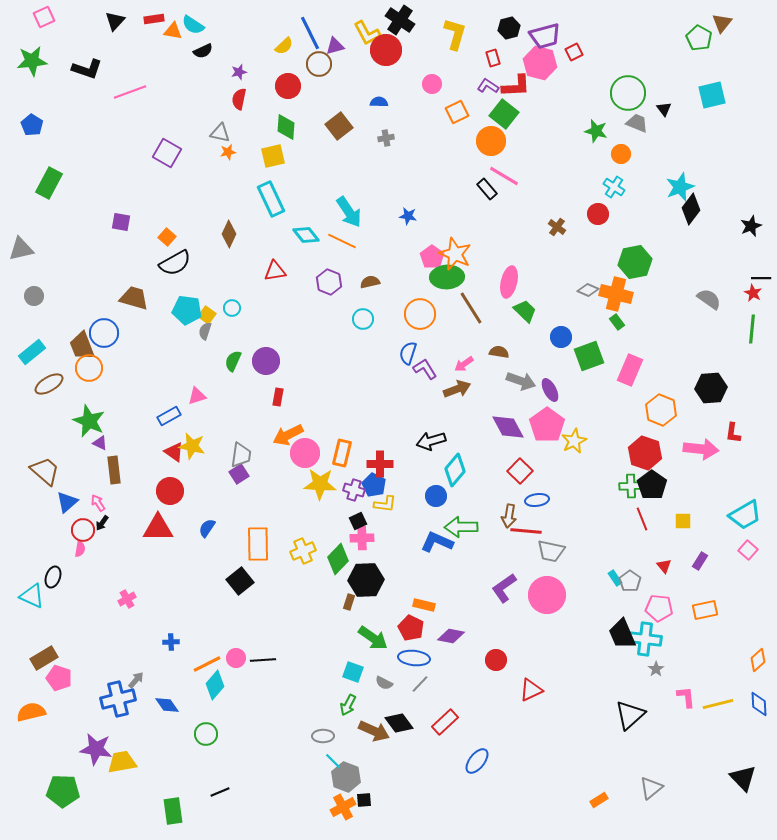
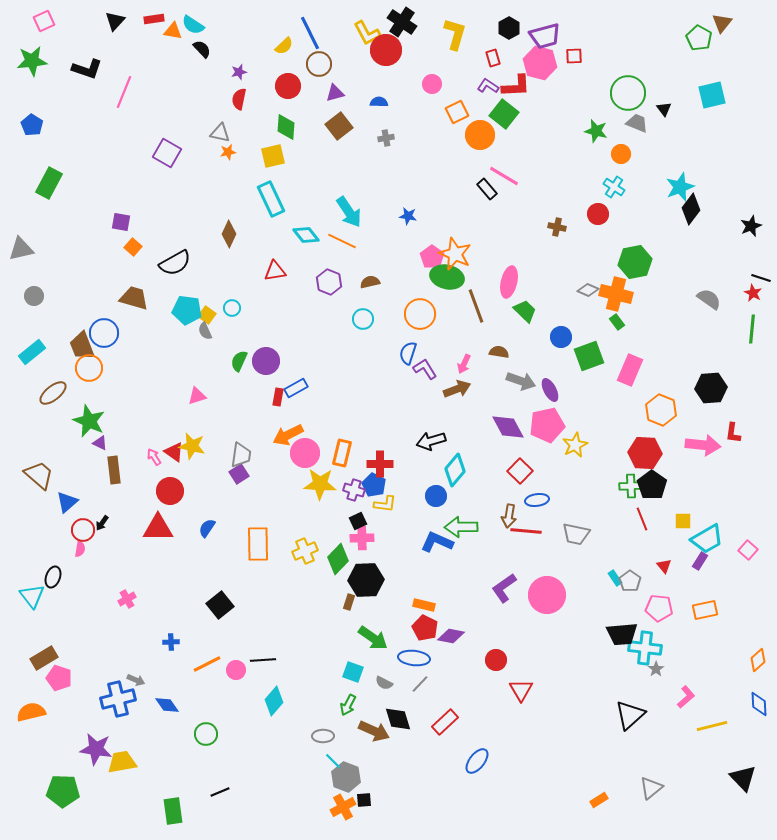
pink square at (44, 17): moved 4 px down
black cross at (400, 20): moved 2 px right, 2 px down
black hexagon at (509, 28): rotated 15 degrees counterclockwise
purple triangle at (335, 46): moved 47 px down
black semicircle at (203, 51): moved 1 px left, 2 px up; rotated 108 degrees counterclockwise
red square at (574, 52): moved 4 px down; rotated 24 degrees clockwise
pink line at (130, 92): moved 6 px left; rotated 48 degrees counterclockwise
orange circle at (491, 141): moved 11 px left, 6 px up
brown cross at (557, 227): rotated 24 degrees counterclockwise
orange square at (167, 237): moved 34 px left, 10 px down
green ellipse at (447, 277): rotated 16 degrees clockwise
black line at (761, 278): rotated 18 degrees clockwise
brown line at (471, 308): moved 5 px right, 2 px up; rotated 12 degrees clockwise
gray semicircle at (205, 331): rotated 42 degrees counterclockwise
green semicircle at (233, 361): moved 6 px right
pink arrow at (464, 364): rotated 30 degrees counterclockwise
brown ellipse at (49, 384): moved 4 px right, 9 px down; rotated 8 degrees counterclockwise
blue rectangle at (169, 416): moved 127 px right, 28 px up
pink pentagon at (547, 425): rotated 24 degrees clockwise
yellow star at (574, 441): moved 1 px right, 4 px down
pink arrow at (701, 449): moved 2 px right, 4 px up
red hexagon at (645, 453): rotated 16 degrees counterclockwise
brown trapezoid at (45, 471): moved 6 px left, 4 px down
pink arrow at (98, 503): moved 56 px right, 46 px up
cyan trapezoid at (745, 515): moved 38 px left, 24 px down
yellow cross at (303, 551): moved 2 px right
gray trapezoid at (551, 551): moved 25 px right, 17 px up
black square at (240, 581): moved 20 px left, 24 px down
cyan triangle at (32, 596): rotated 28 degrees clockwise
red pentagon at (411, 628): moved 14 px right
black trapezoid at (622, 634): rotated 72 degrees counterclockwise
cyan cross at (645, 639): moved 9 px down
pink circle at (236, 658): moved 12 px down
gray arrow at (136, 680): rotated 72 degrees clockwise
cyan diamond at (215, 685): moved 59 px right, 16 px down
red triangle at (531, 690): moved 10 px left; rotated 35 degrees counterclockwise
pink L-shape at (686, 697): rotated 55 degrees clockwise
yellow line at (718, 704): moved 6 px left, 22 px down
black diamond at (399, 723): moved 1 px left, 4 px up; rotated 20 degrees clockwise
